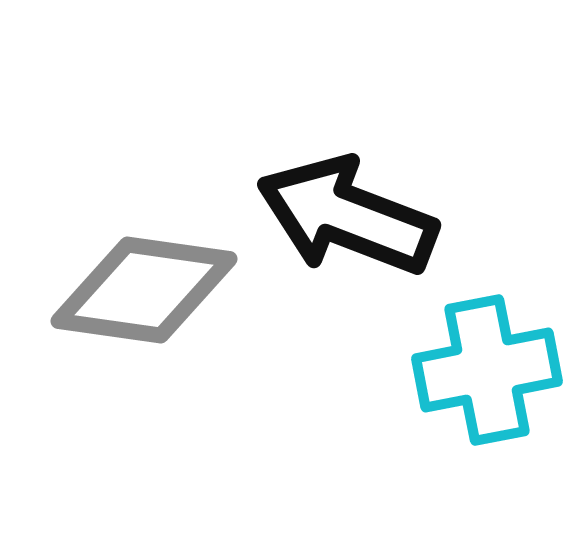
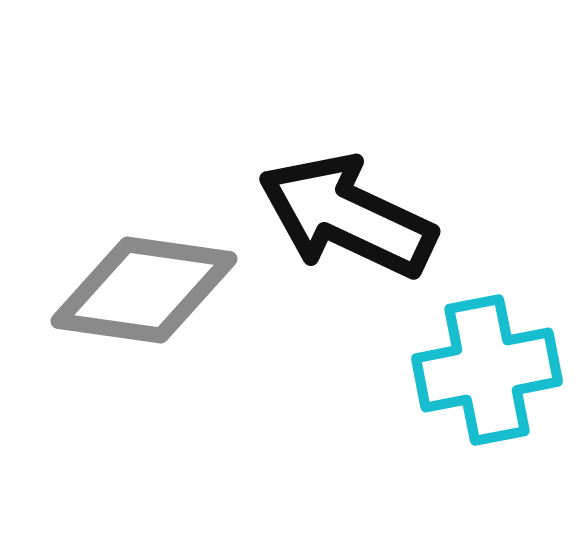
black arrow: rotated 4 degrees clockwise
